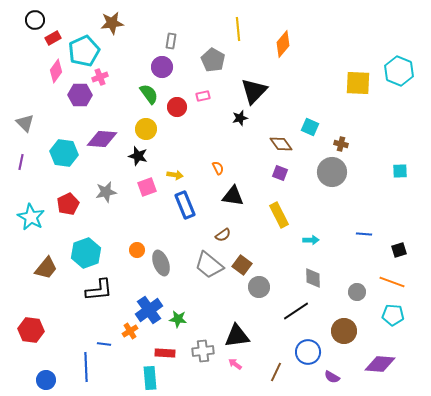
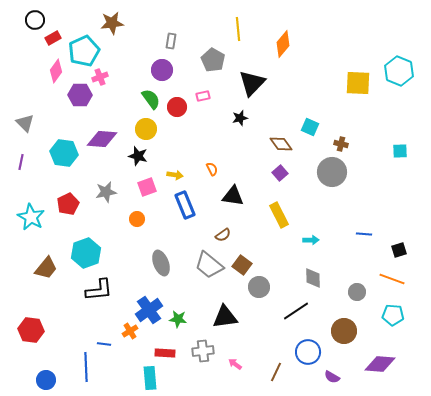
purple circle at (162, 67): moved 3 px down
black triangle at (254, 91): moved 2 px left, 8 px up
green semicircle at (149, 94): moved 2 px right, 5 px down
orange semicircle at (218, 168): moved 6 px left, 1 px down
cyan square at (400, 171): moved 20 px up
purple square at (280, 173): rotated 28 degrees clockwise
orange circle at (137, 250): moved 31 px up
orange line at (392, 282): moved 3 px up
black triangle at (237, 336): moved 12 px left, 19 px up
